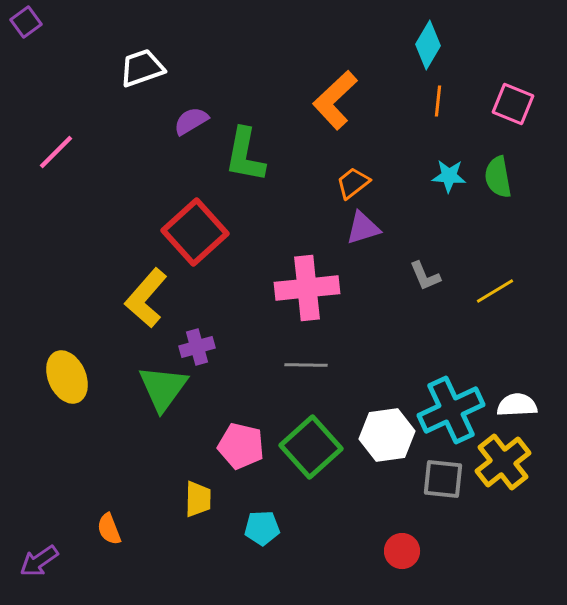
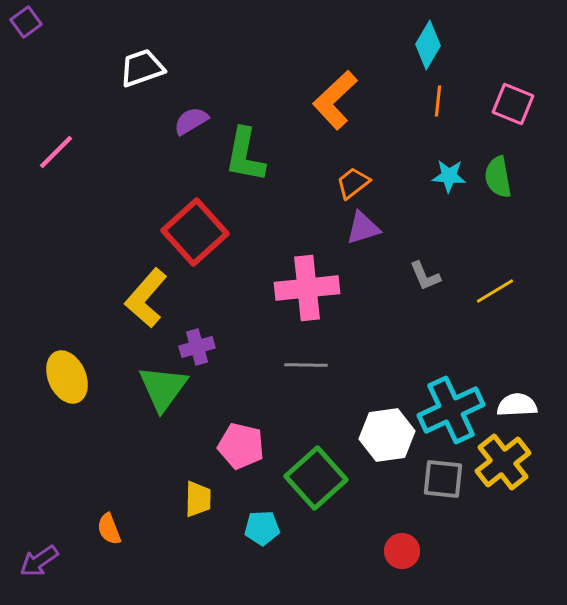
green square: moved 5 px right, 31 px down
